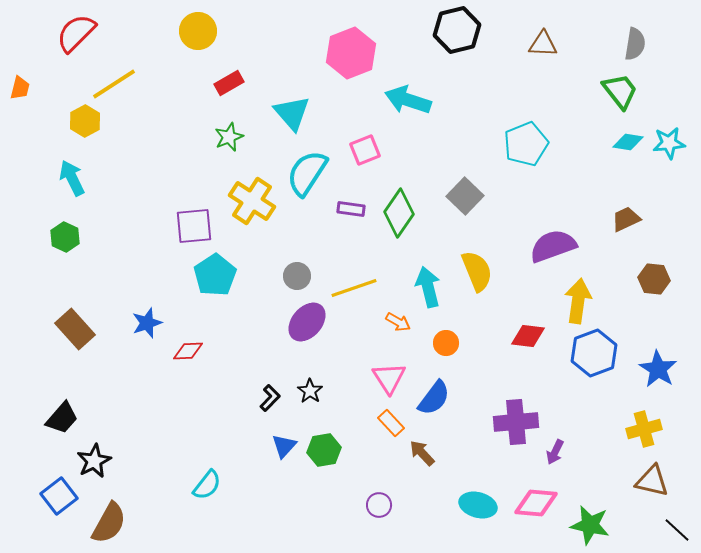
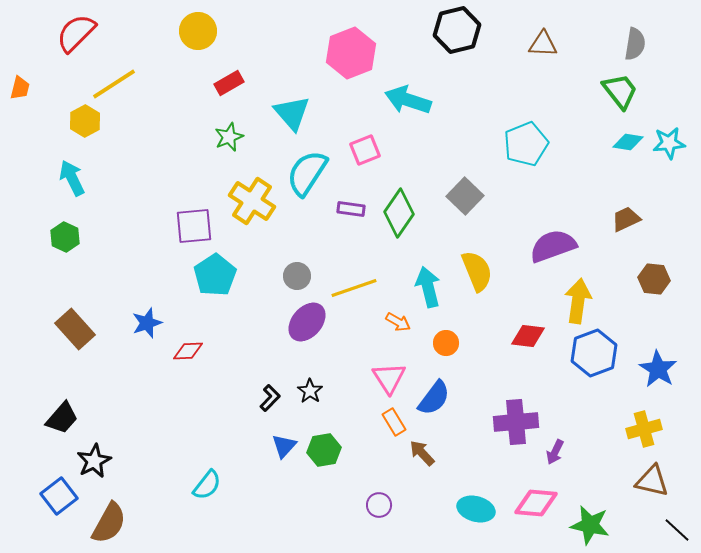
orange rectangle at (391, 423): moved 3 px right, 1 px up; rotated 12 degrees clockwise
cyan ellipse at (478, 505): moved 2 px left, 4 px down
